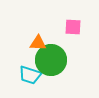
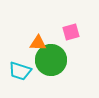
pink square: moved 2 px left, 5 px down; rotated 18 degrees counterclockwise
cyan trapezoid: moved 10 px left, 4 px up
